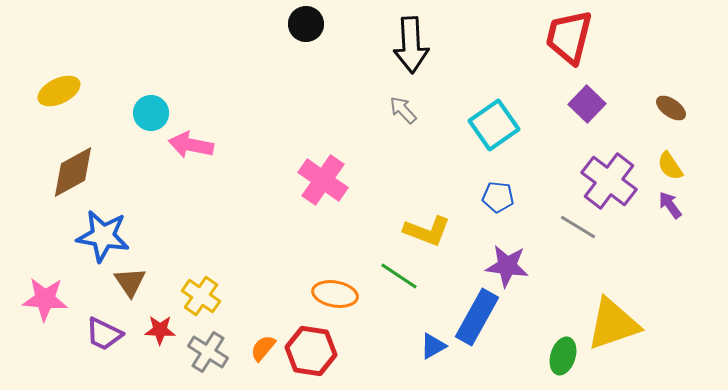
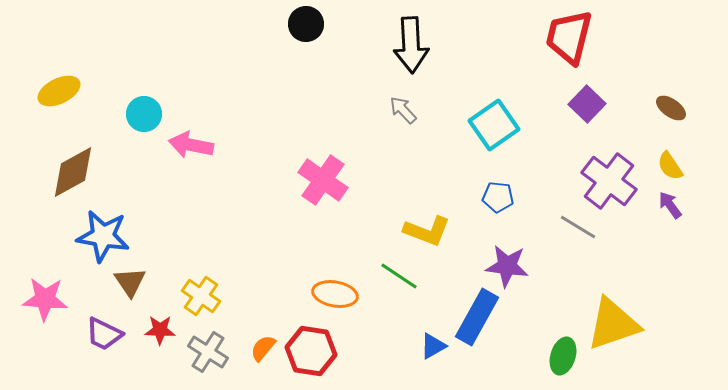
cyan circle: moved 7 px left, 1 px down
